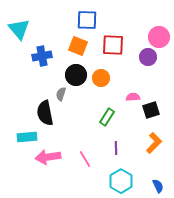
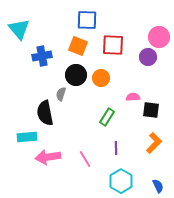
black square: rotated 24 degrees clockwise
